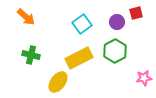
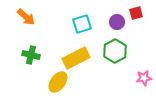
cyan square: rotated 18 degrees clockwise
yellow rectangle: moved 3 px left
